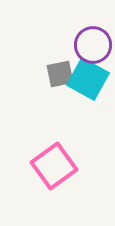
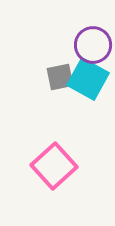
gray square: moved 3 px down
pink square: rotated 6 degrees counterclockwise
